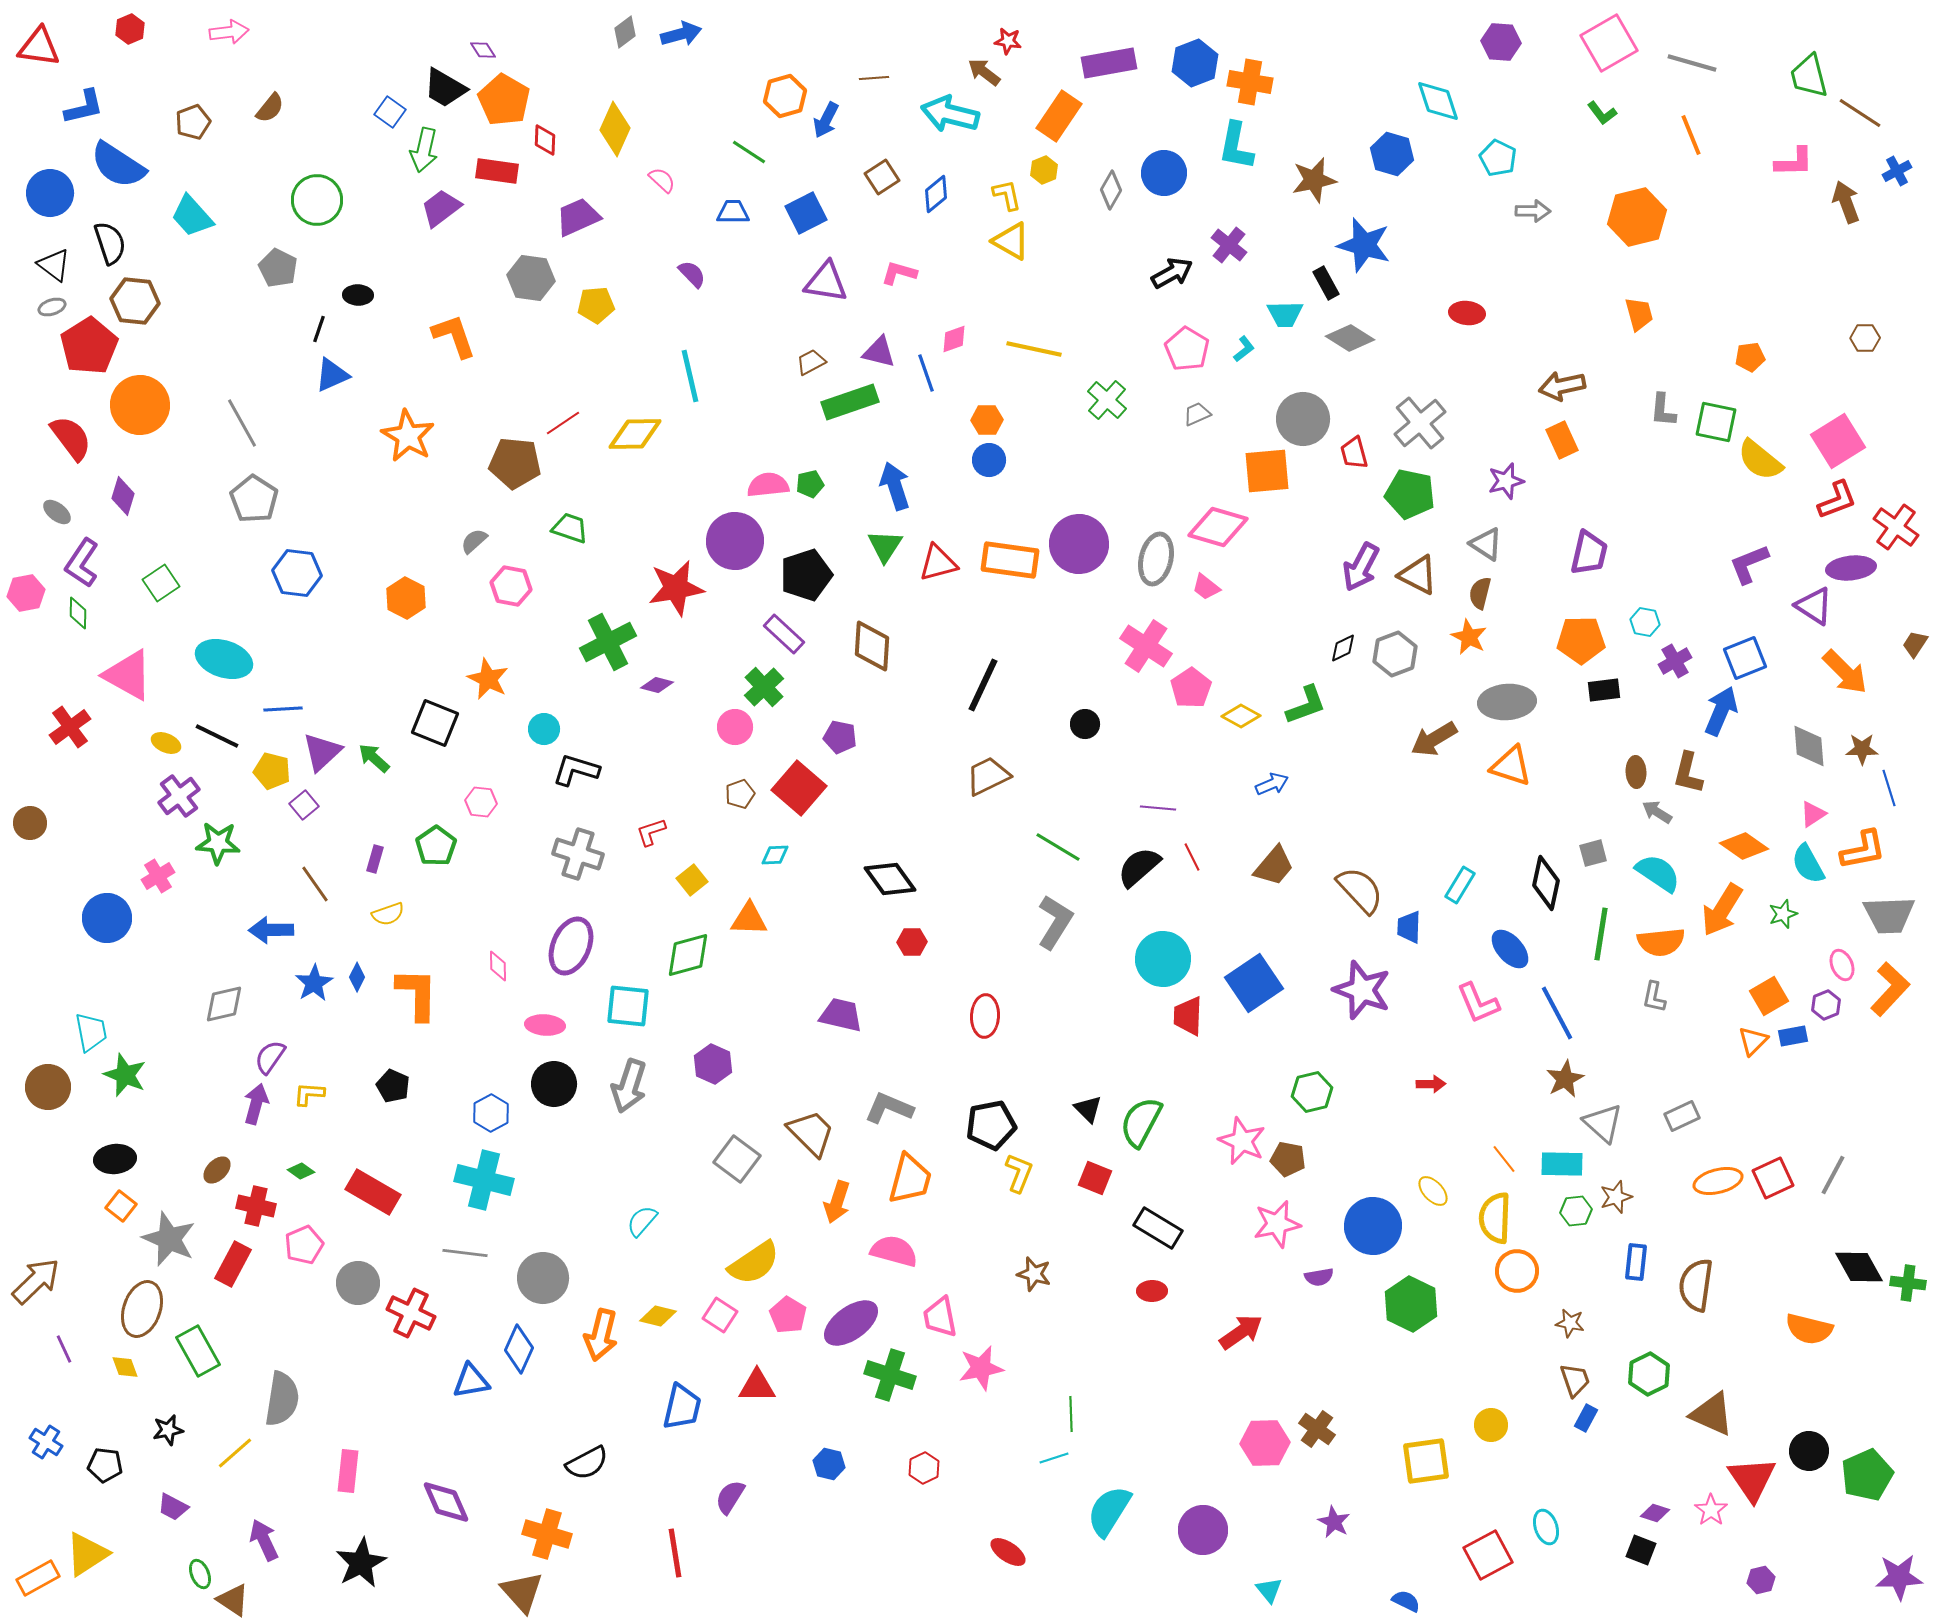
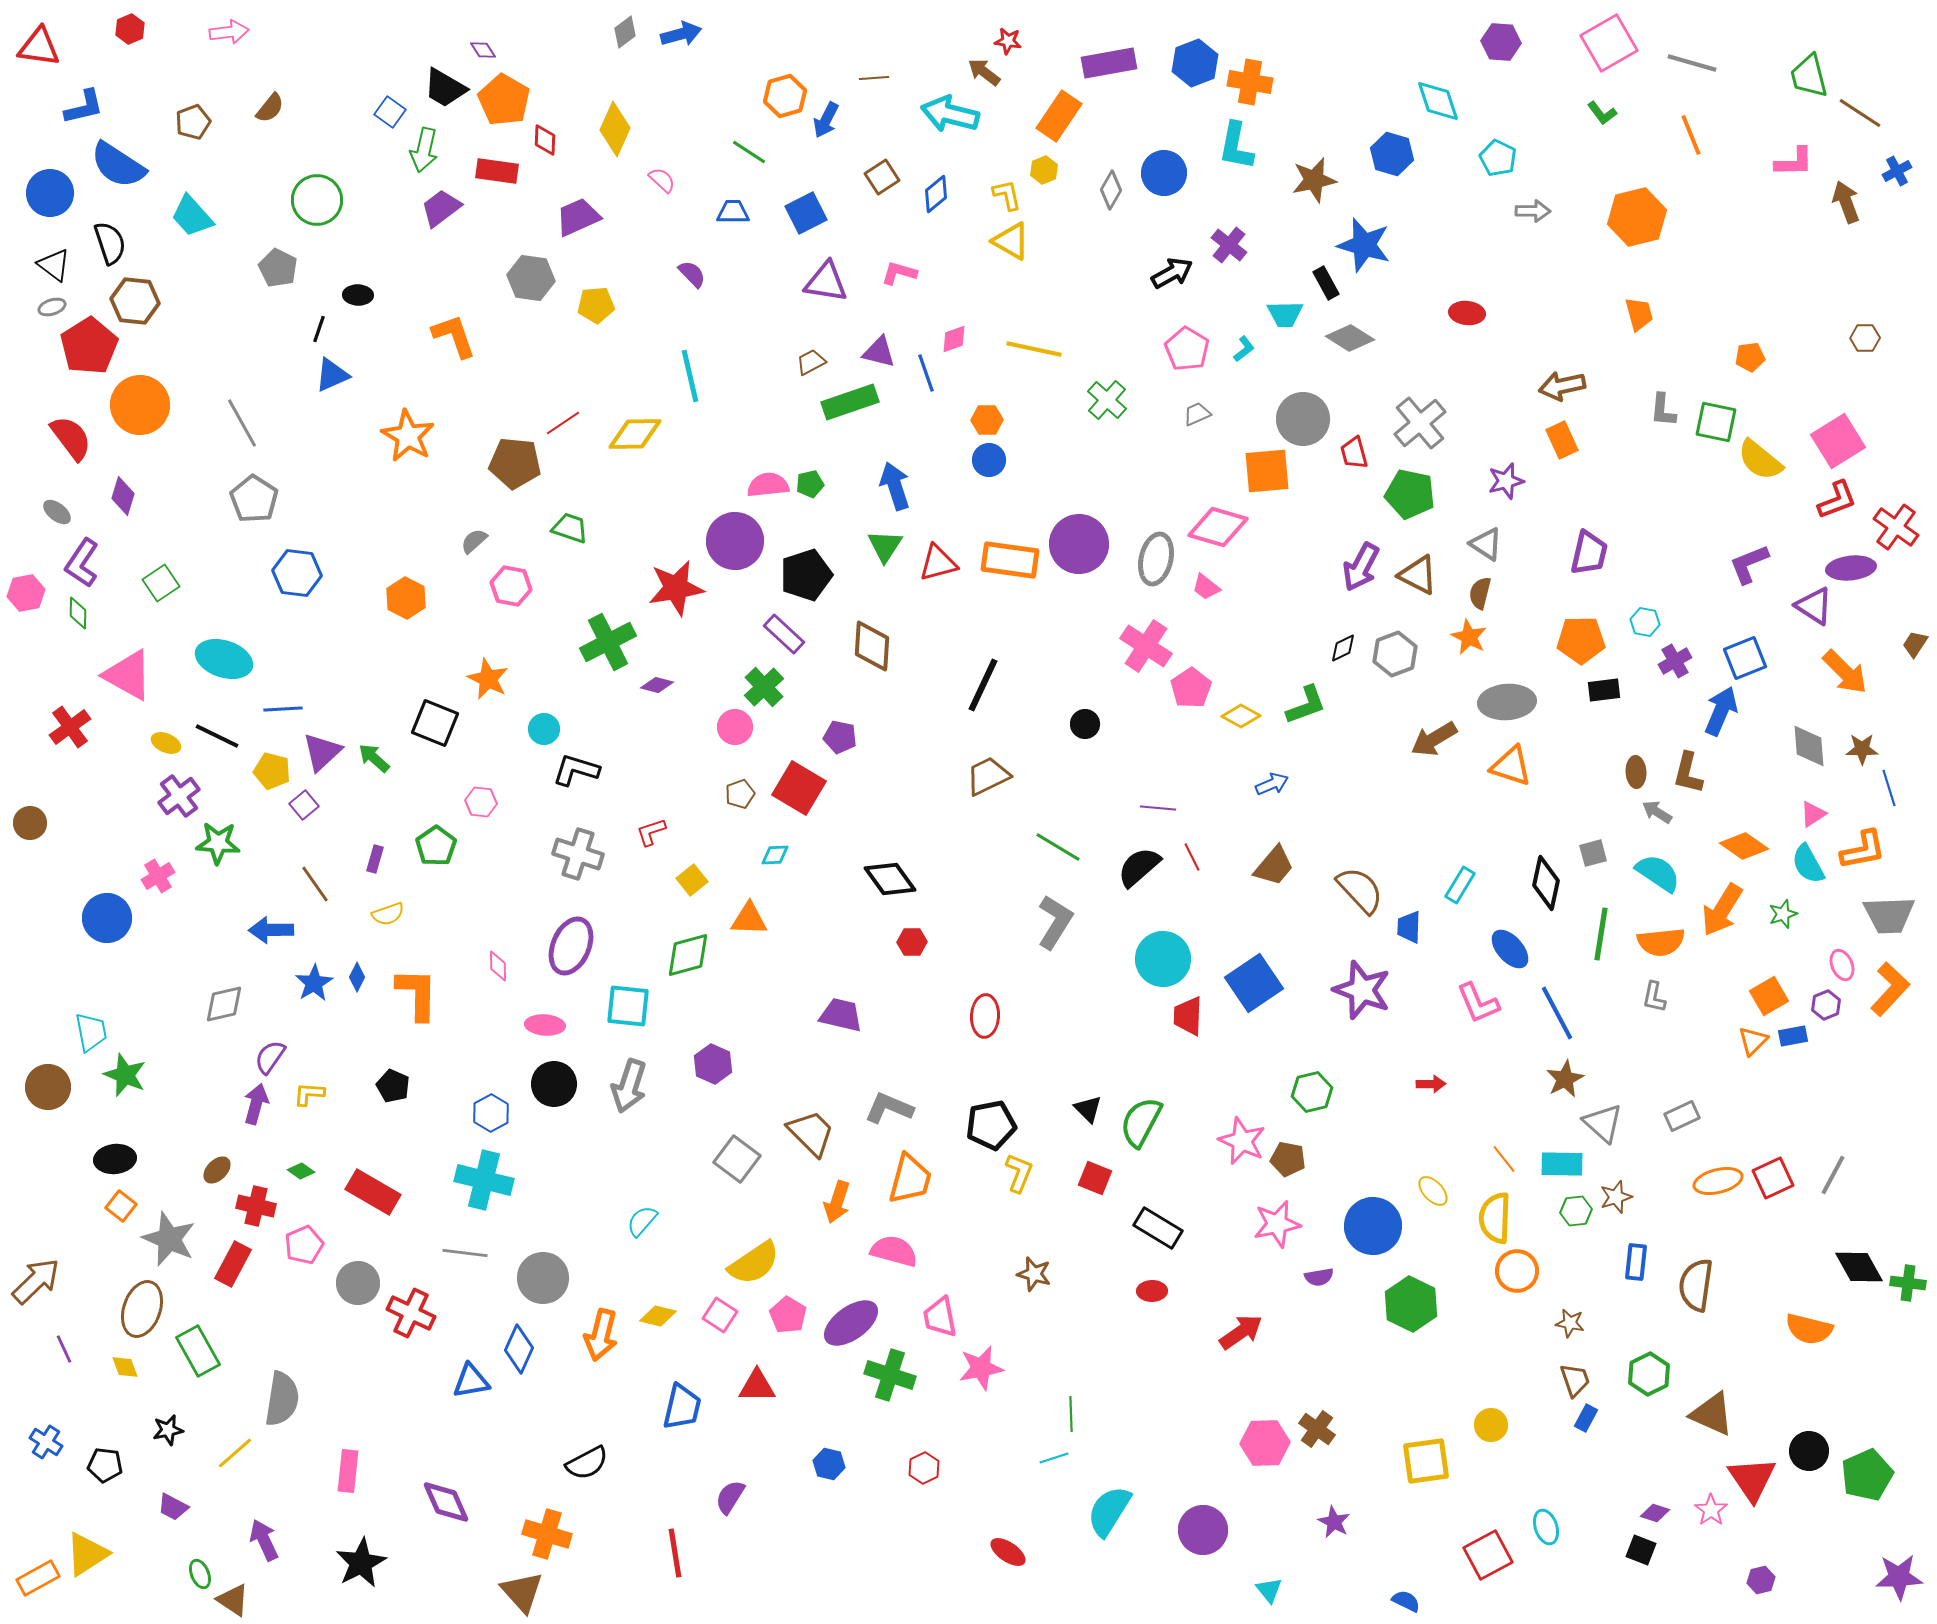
red square at (799, 788): rotated 10 degrees counterclockwise
